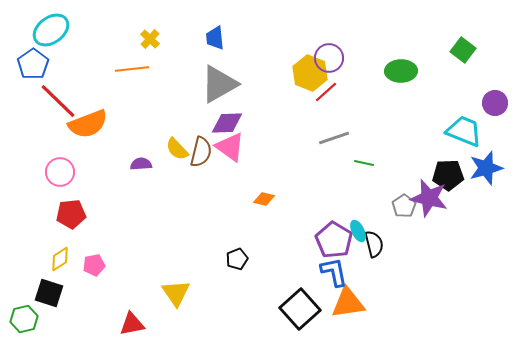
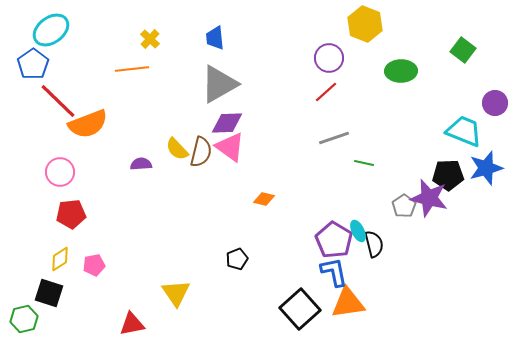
yellow hexagon at (310, 73): moved 55 px right, 49 px up
